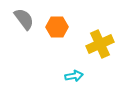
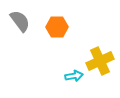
gray semicircle: moved 4 px left, 2 px down
yellow cross: moved 17 px down
